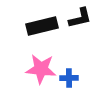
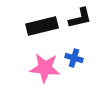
pink star: moved 4 px right, 1 px up
blue cross: moved 5 px right, 20 px up; rotated 18 degrees clockwise
